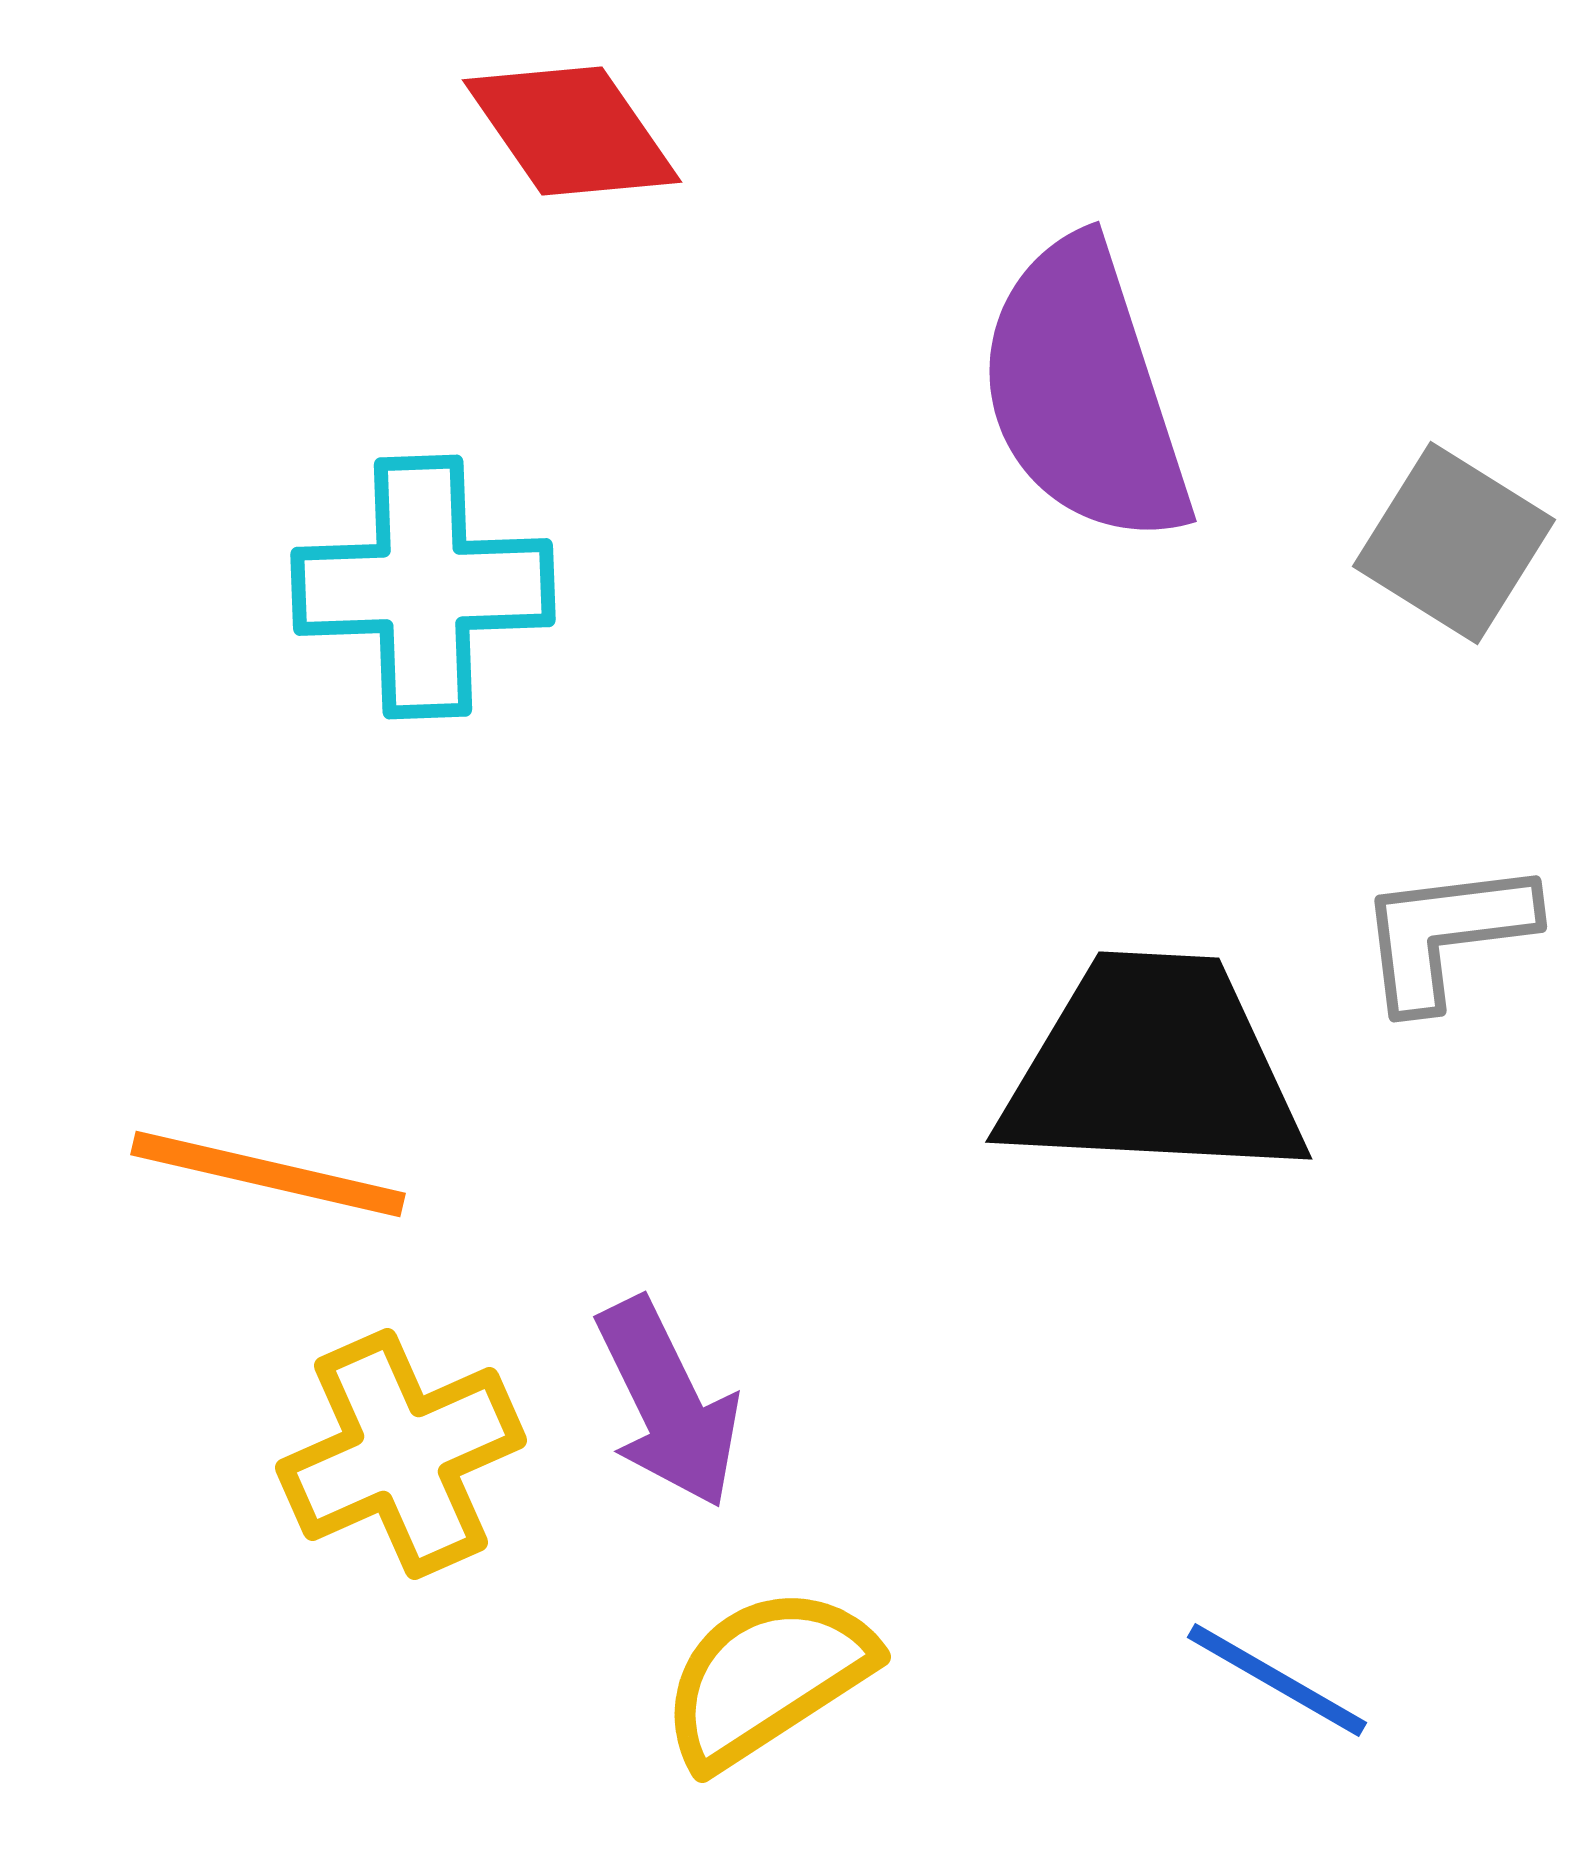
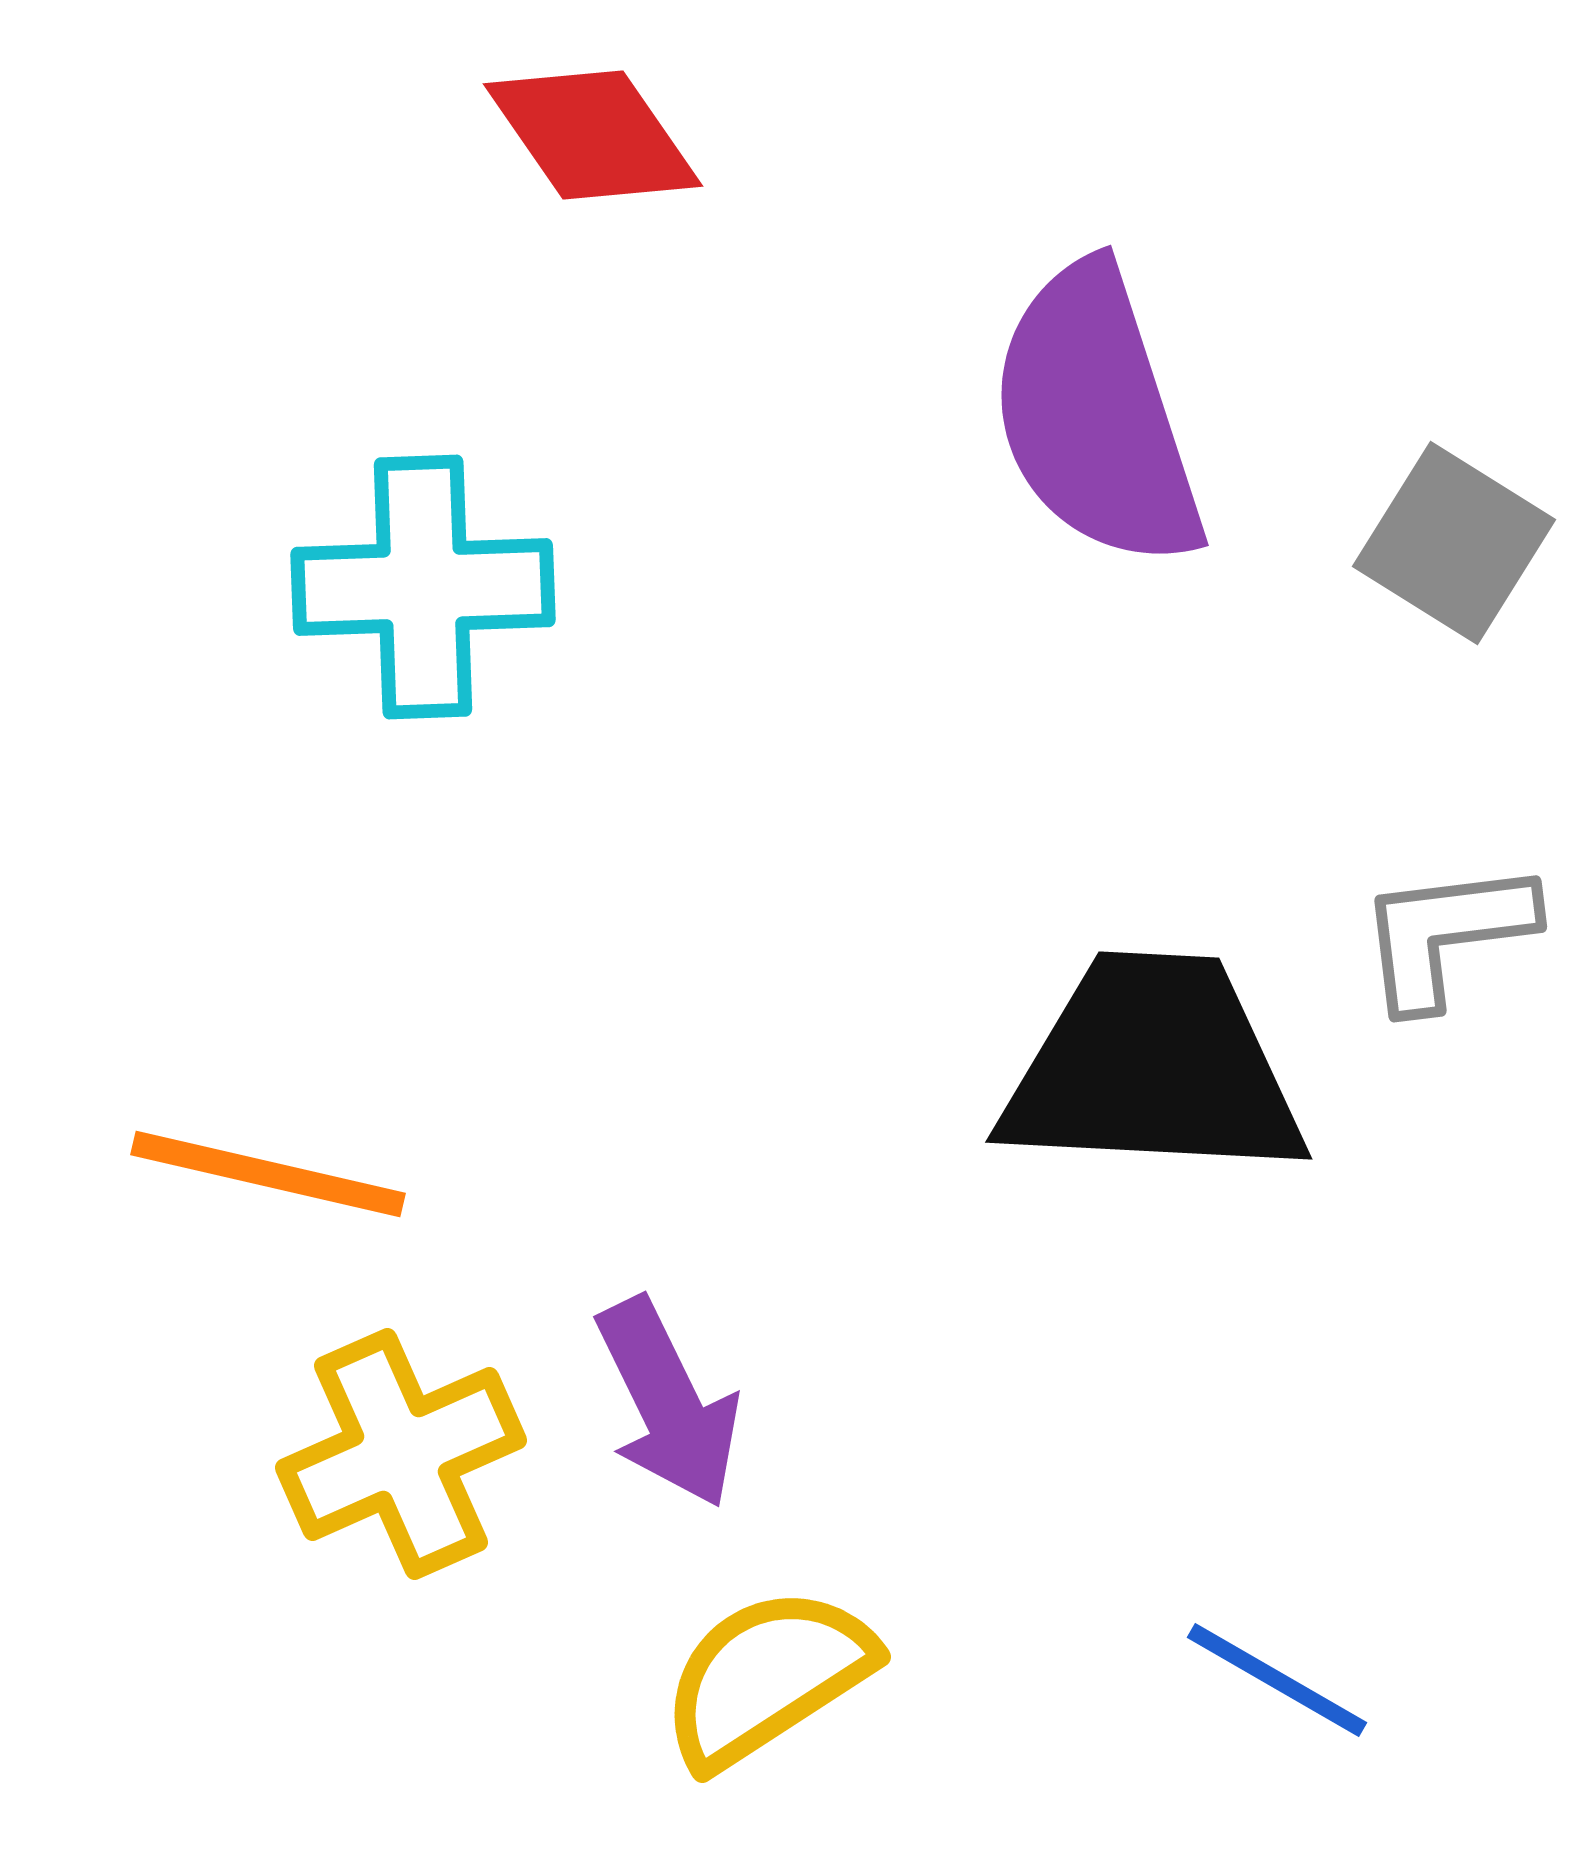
red diamond: moved 21 px right, 4 px down
purple semicircle: moved 12 px right, 24 px down
